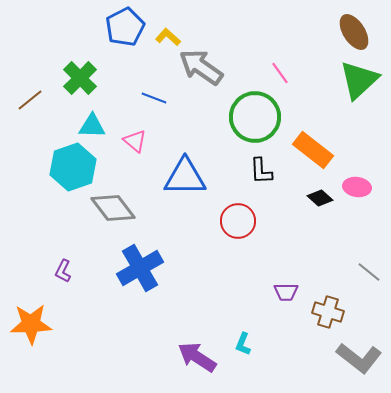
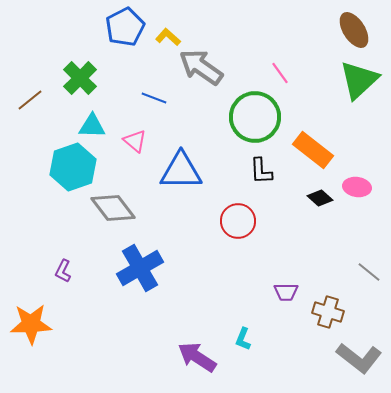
brown ellipse: moved 2 px up
blue triangle: moved 4 px left, 6 px up
cyan L-shape: moved 5 px up
